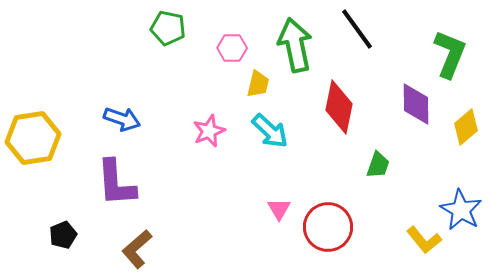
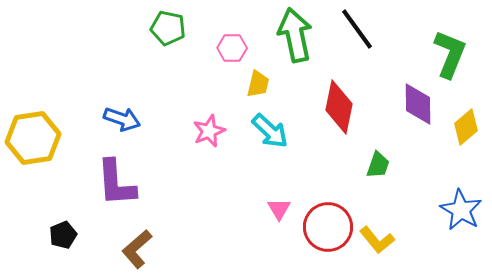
green arrow: moved 10 px up
purple diamond: moved 2 px right
yellow L-shape: moved 47 px left
